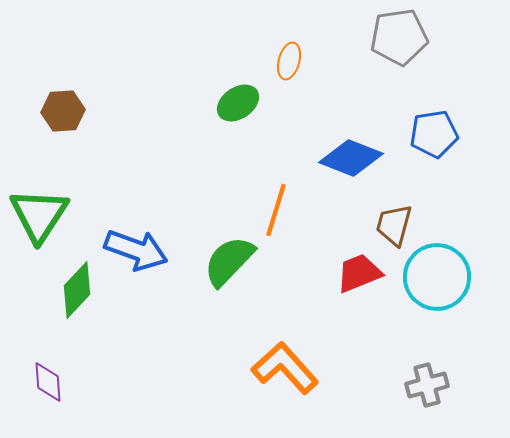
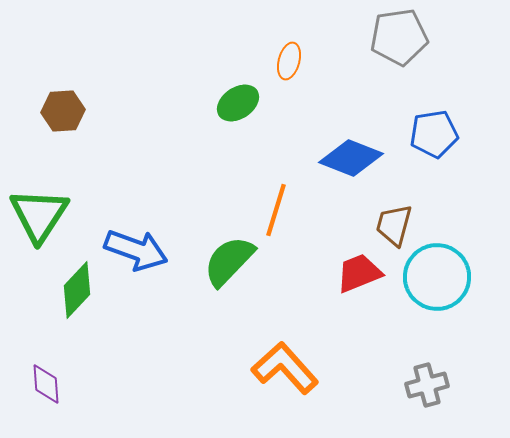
purple diamond: moved 2 px left, 2 px down
